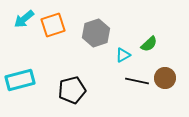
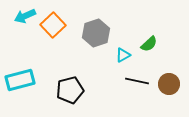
cyan arrow: moved 1 px right, 3 px up; rotated 15 degrees clockwise
orange square: rotated 25 degrees counterclockwise
brown circle: moved 4 px right, 6 px down
black pentagon: moved 2 px left
